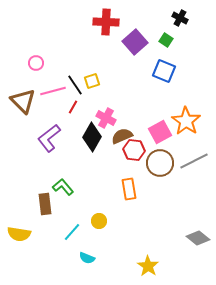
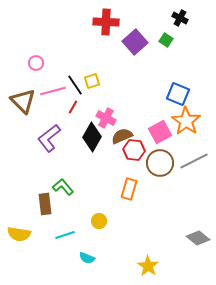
blue square: moved 14 px right, 23 px down
orange rectangle: rotated 25 degrees clockwise
cyan line: moved 7 px left, 3 px down; rotated 30 degrees clockwise
